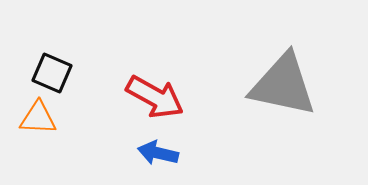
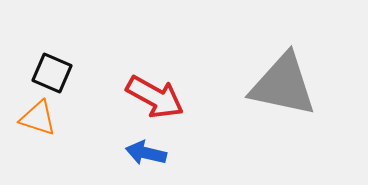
orange triangle: rotated 15 degrees clockwise
blue arrow: moved 12 px left
